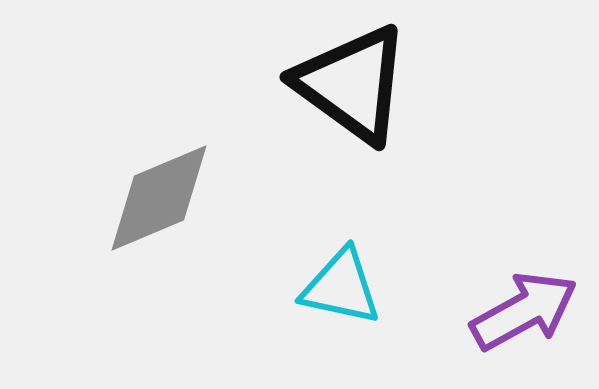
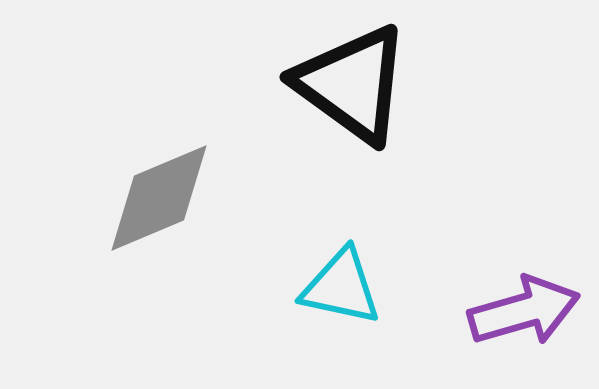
purple arrow: rotated 13 degrees clockwise
